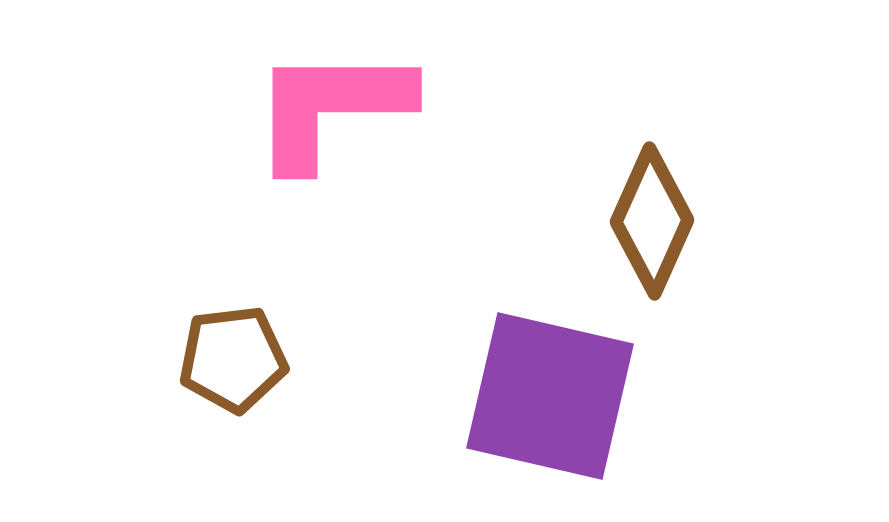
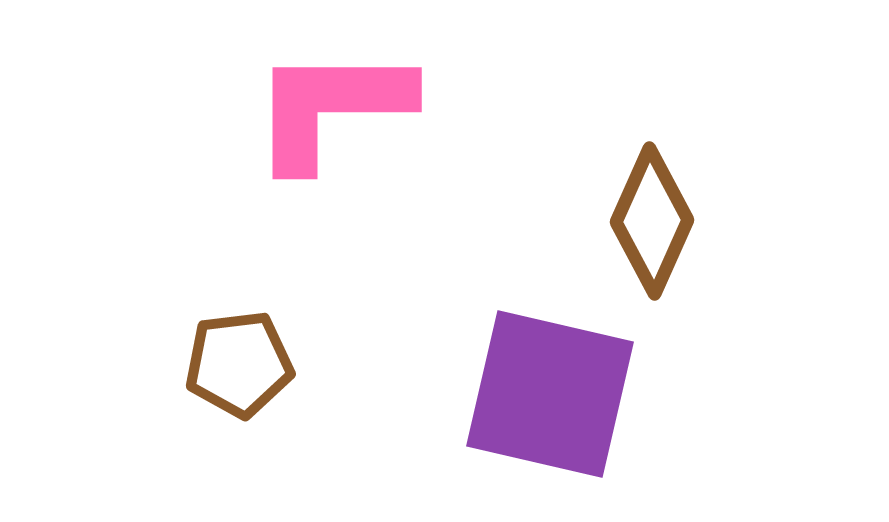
brown pentagon: moved 6 px right, 5 px down
purple square: moved 2 px up
